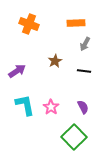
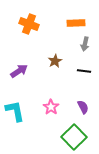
gray arrow: rotated 16 degrees counterclockwise
purple arrow: moved 2 px right
cyan L-shape: moved 10 px left, 6 px down
